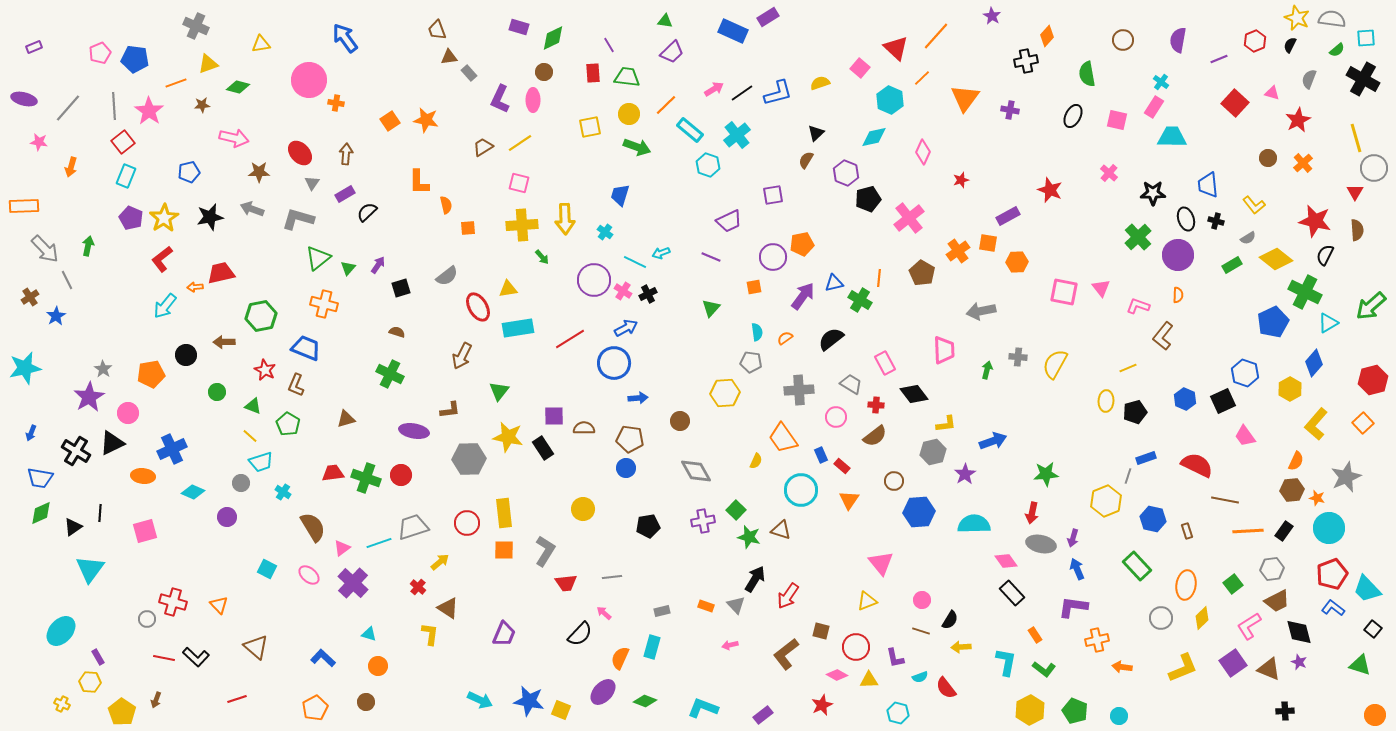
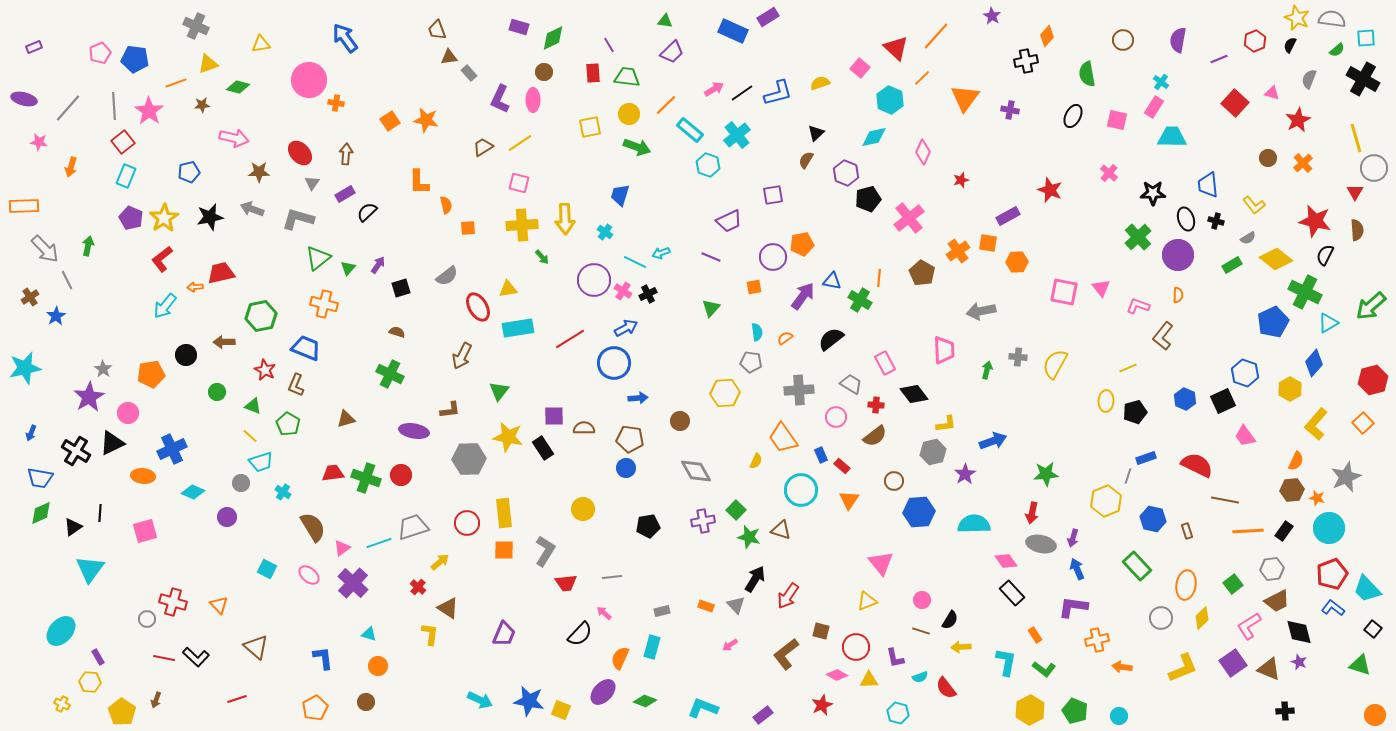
blue triangle at (834, 283): moved 2 px left, 2 px up; rotated 24 degrees clockwise
pink arrow at (730, 645): rotated 21 degrees counterclockwise
blue L-shape at (323, 658): rotated 40 degrees clockwise
